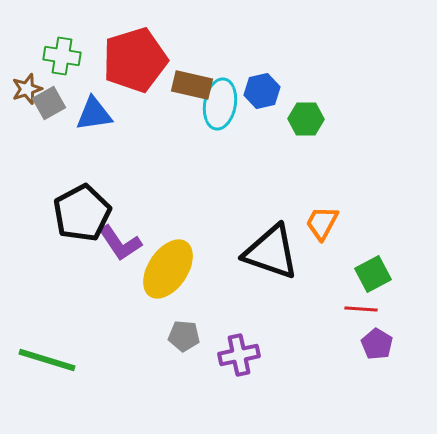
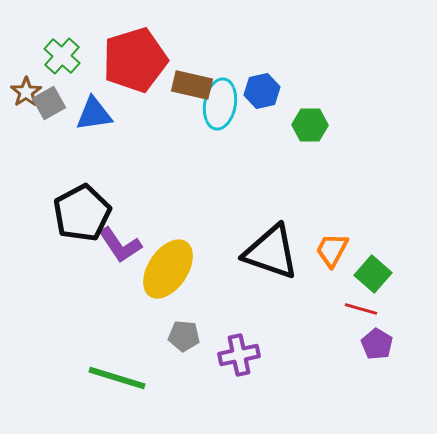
green cross: rotated 33 degrees clockwise
brown star: moved 1 px left, 3 px down; rotated 16 degrees counterclockwise
green hexagon: moved 4 px right, 6 px down
orange trapezoid: moved 10 px right, 27 px down
purple L-shape: moved 2 px down
green square: rotated 21 degrees counterclockwise
red line: rotated 12 degrees clockwise
green line: moved 70 px right, 18 px down
